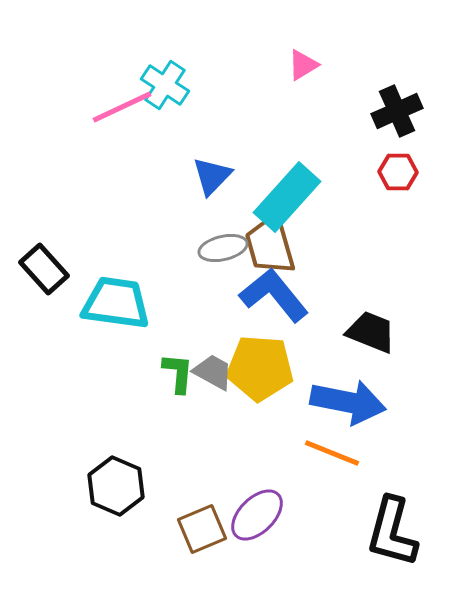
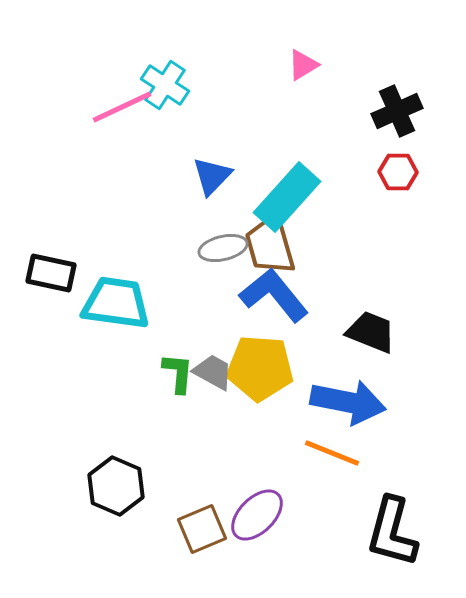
black rectangle: moved 7 px right, 4 px down; rotated 36 degrees counterclockwise
